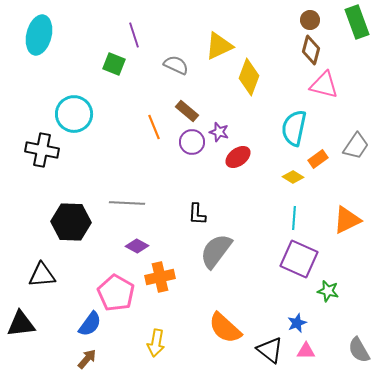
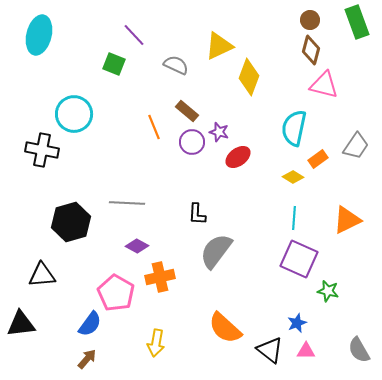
purple line at (134, 35): rotated 25 degrees counterclockwise
black hexagon at (71, 222): rotated 18 degrees counterclockwise
